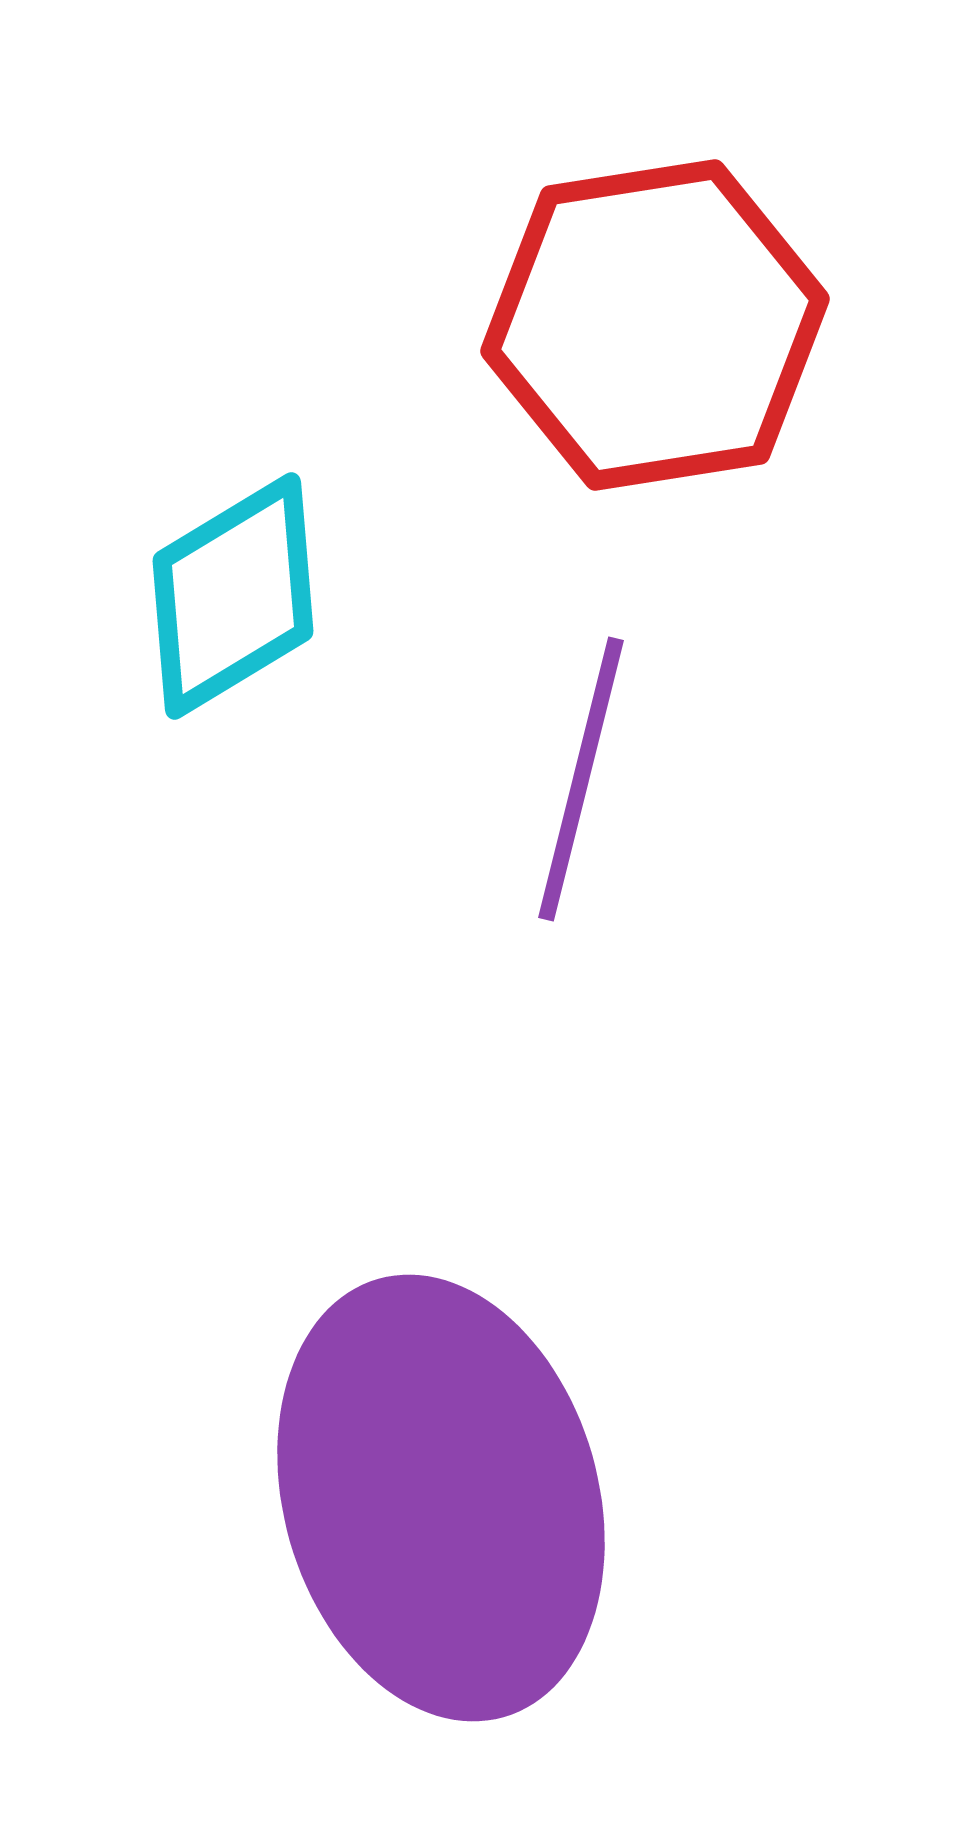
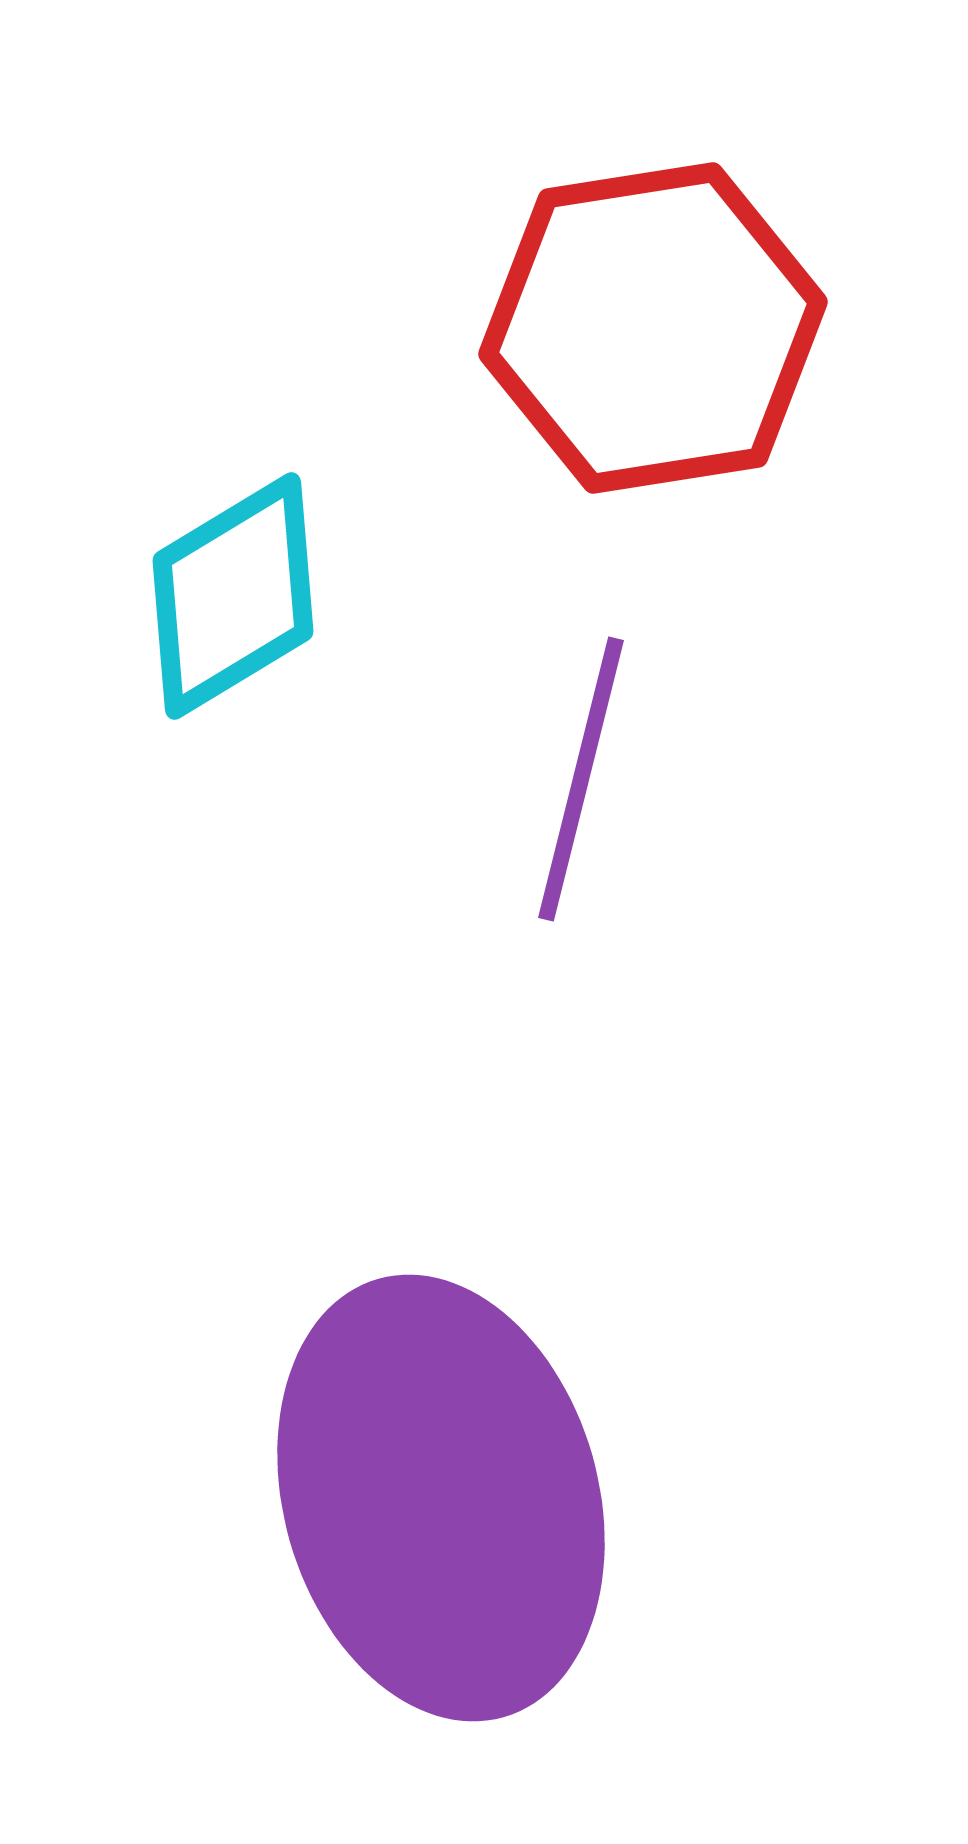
red hexagon: moved 2 px left, 3 px down
